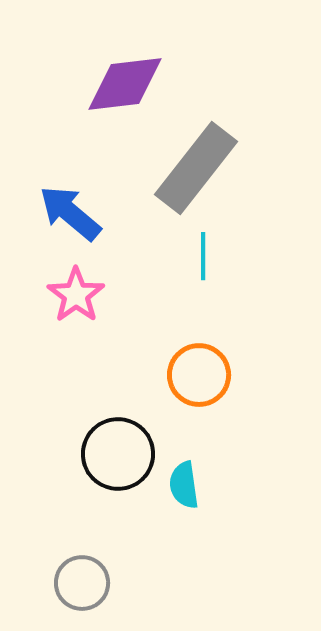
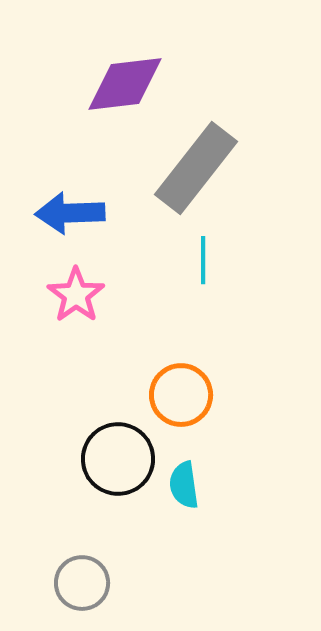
blue arrow: rotated 42 degrees counterclockwise
cyan line: moved 4 px down
orange circle: moved 18 px left, 20 px down
black circle: moved 5 px down
